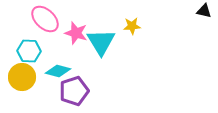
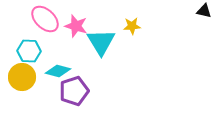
pink star: moved 7 px up
